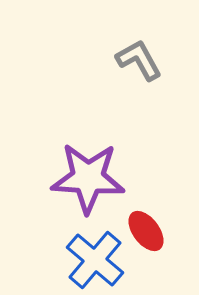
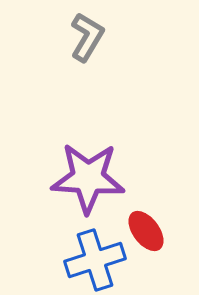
gray L-shape: moved 52 px left, 23 px up; rotated 60 degrees clockwise
blue cross: rotated 32 degrees clockwise
